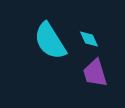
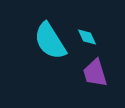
cyan diamond: moved 2 px left, 2 px up
